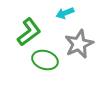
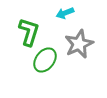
green L-shape: rotated 36 degrees counterclockwise
green ellipse: rotated 70 degrees counterclockwise
